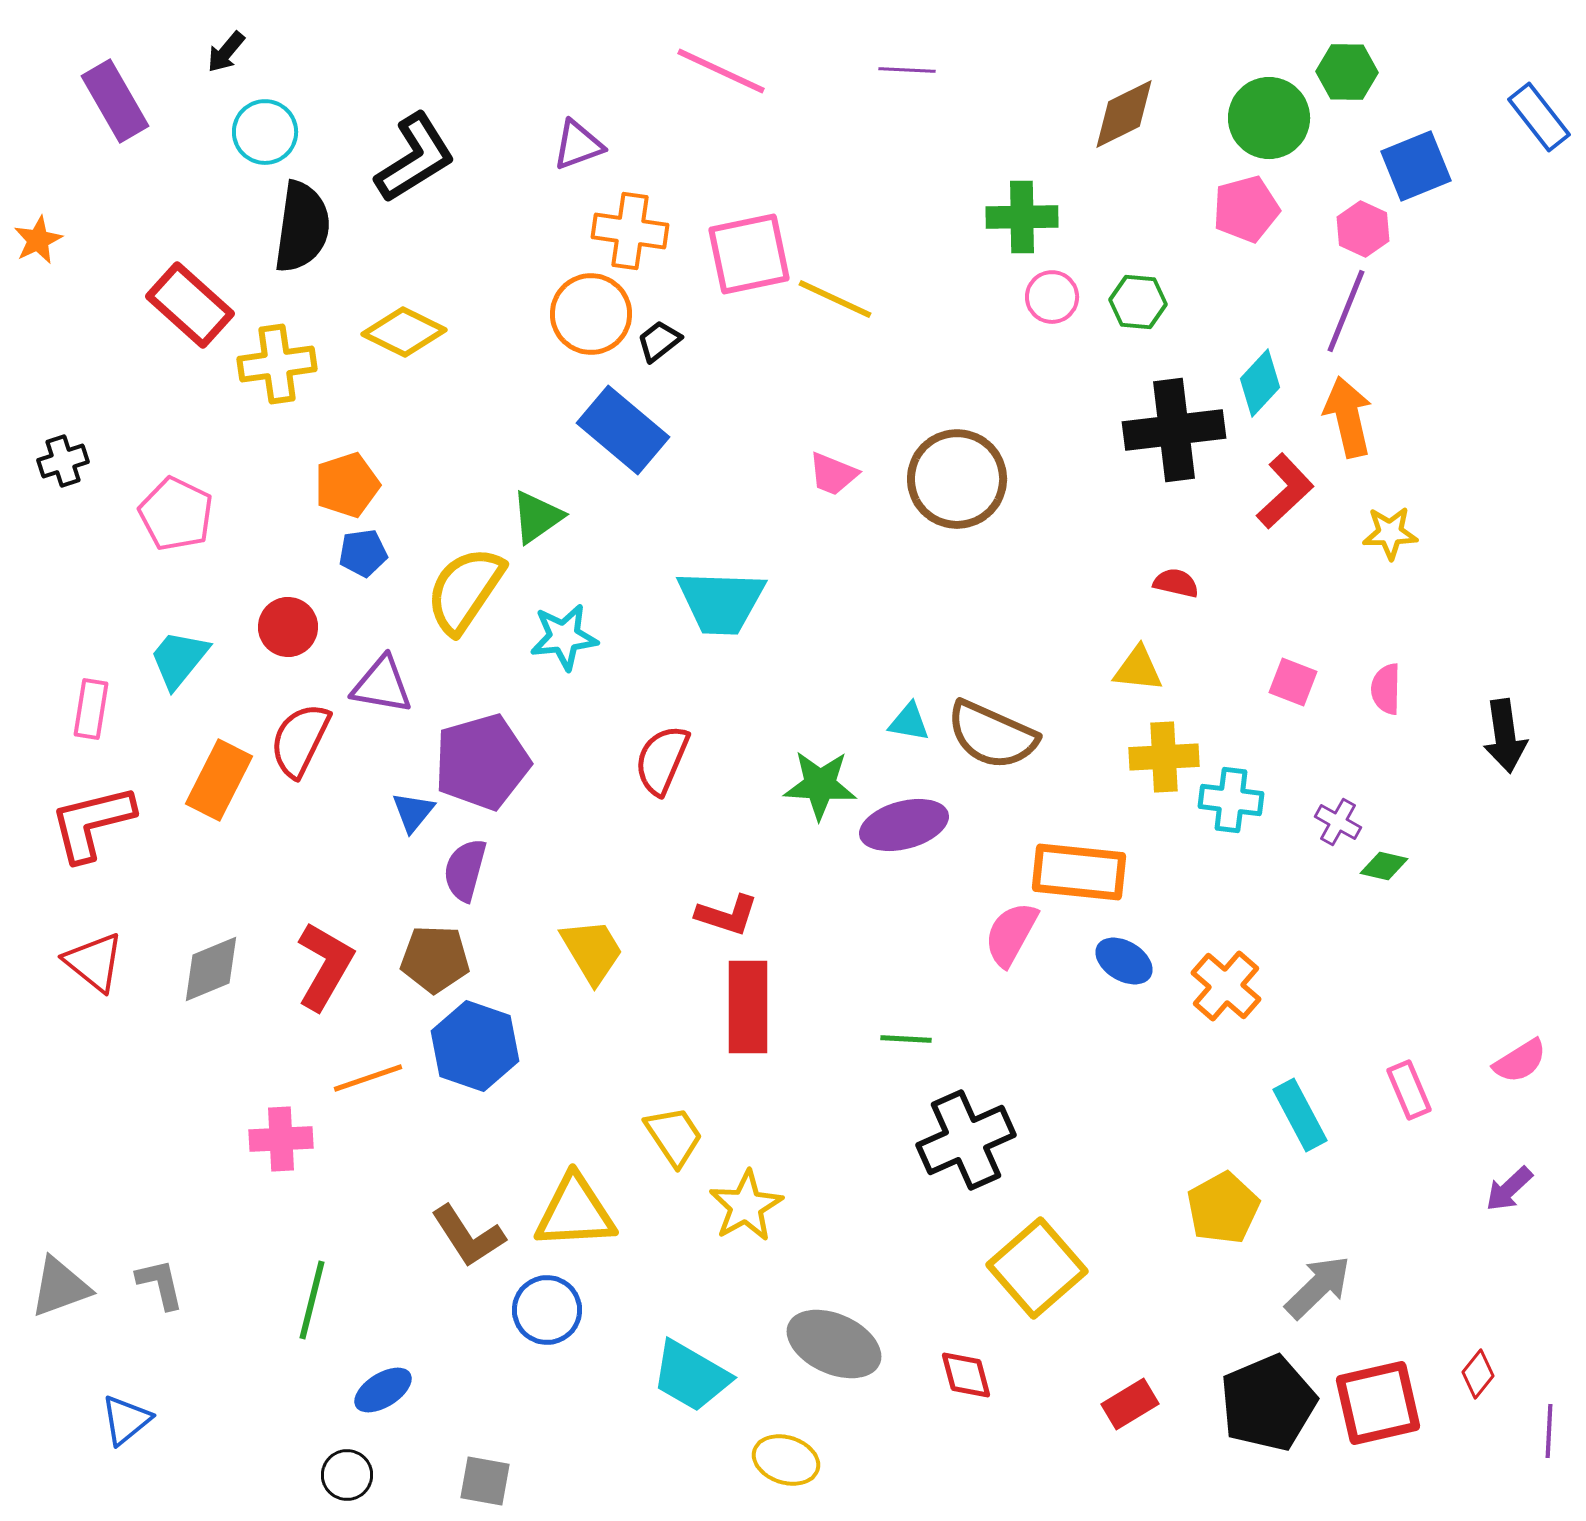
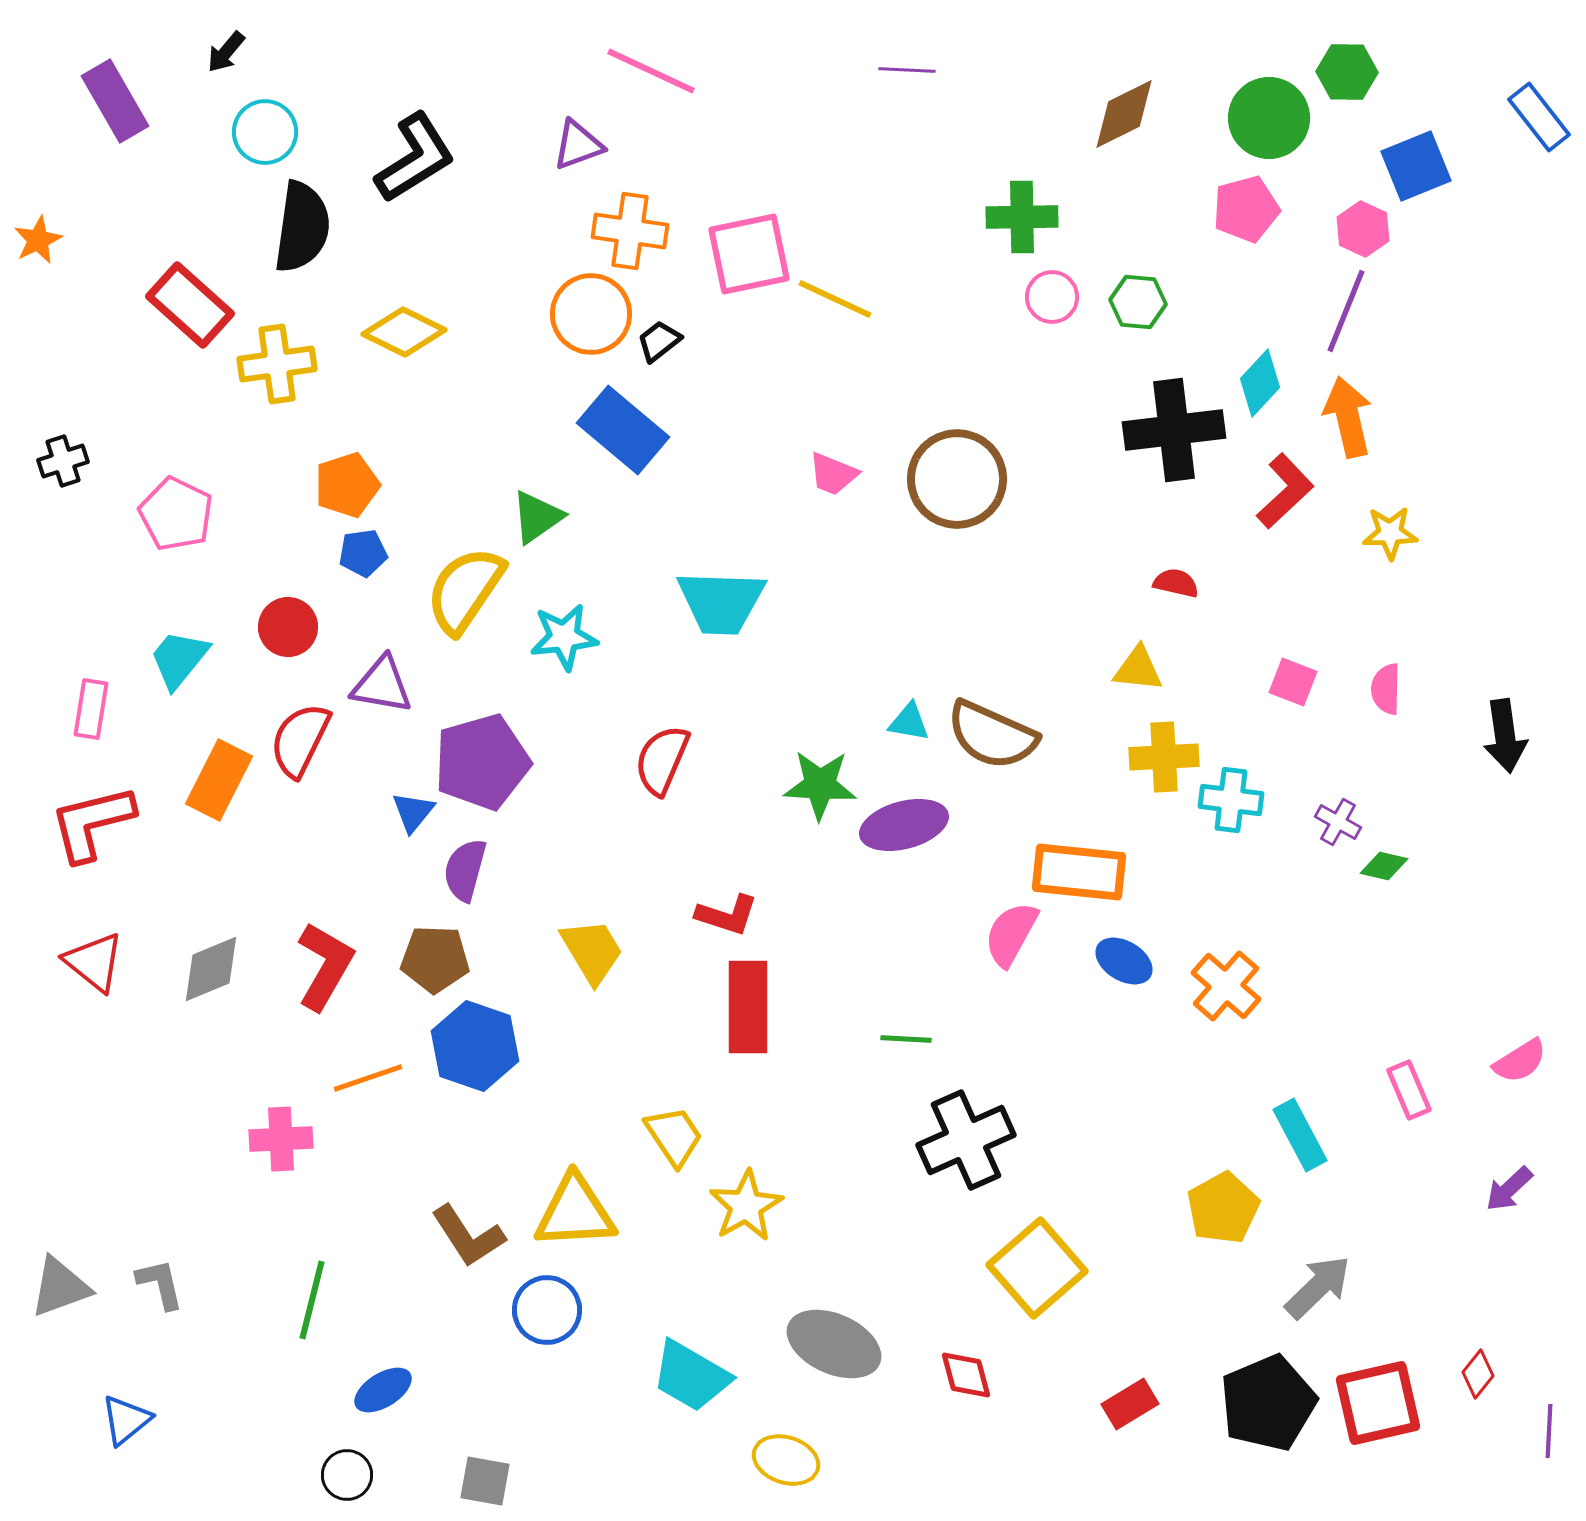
pink line at (721, 71): moved 70 px left
cyan rectangle at (1300, 1115): moved 20 px down
